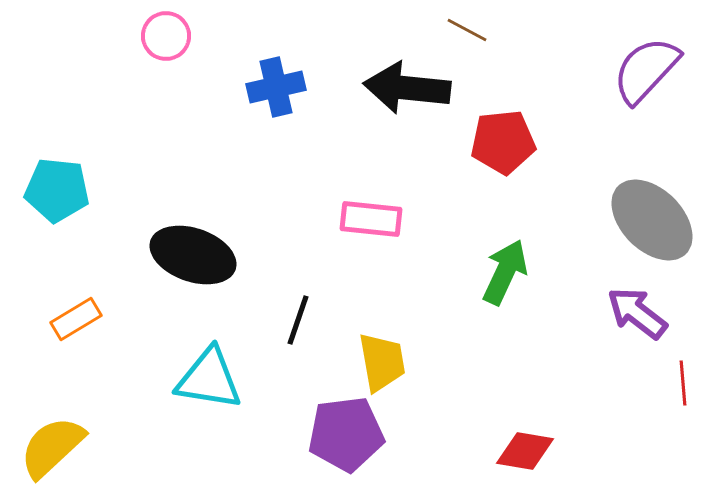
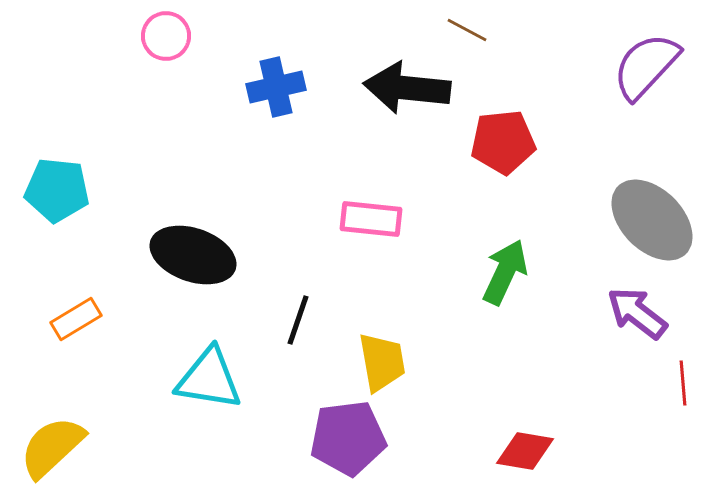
purple semicircle: moved 4 px up
purple pentagon: moved 2 px right, 4 px down
